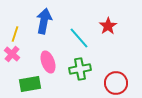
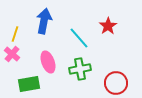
green rectangle: moved 1 px left
